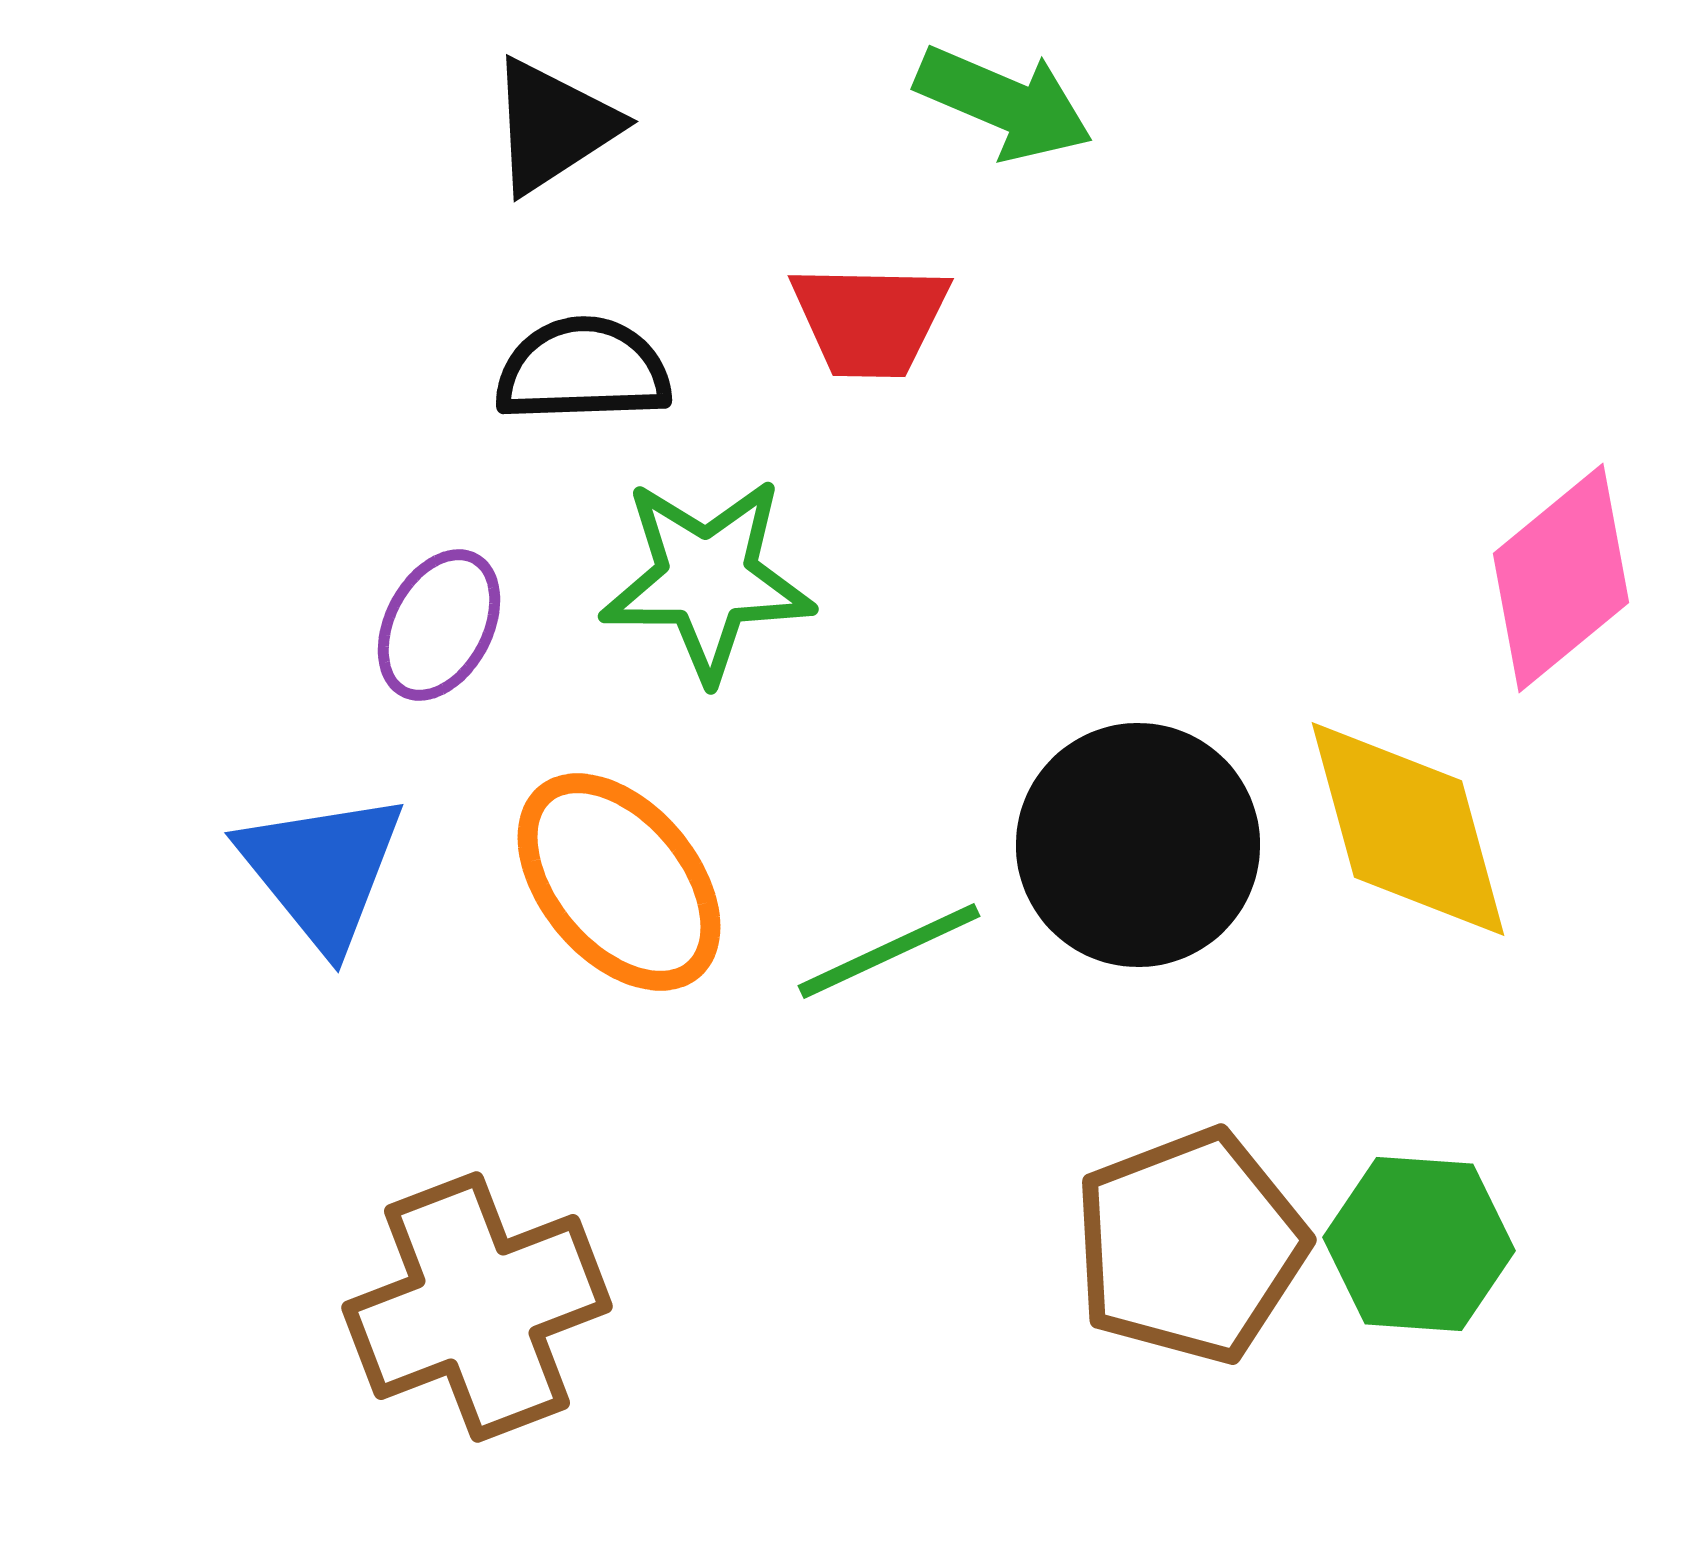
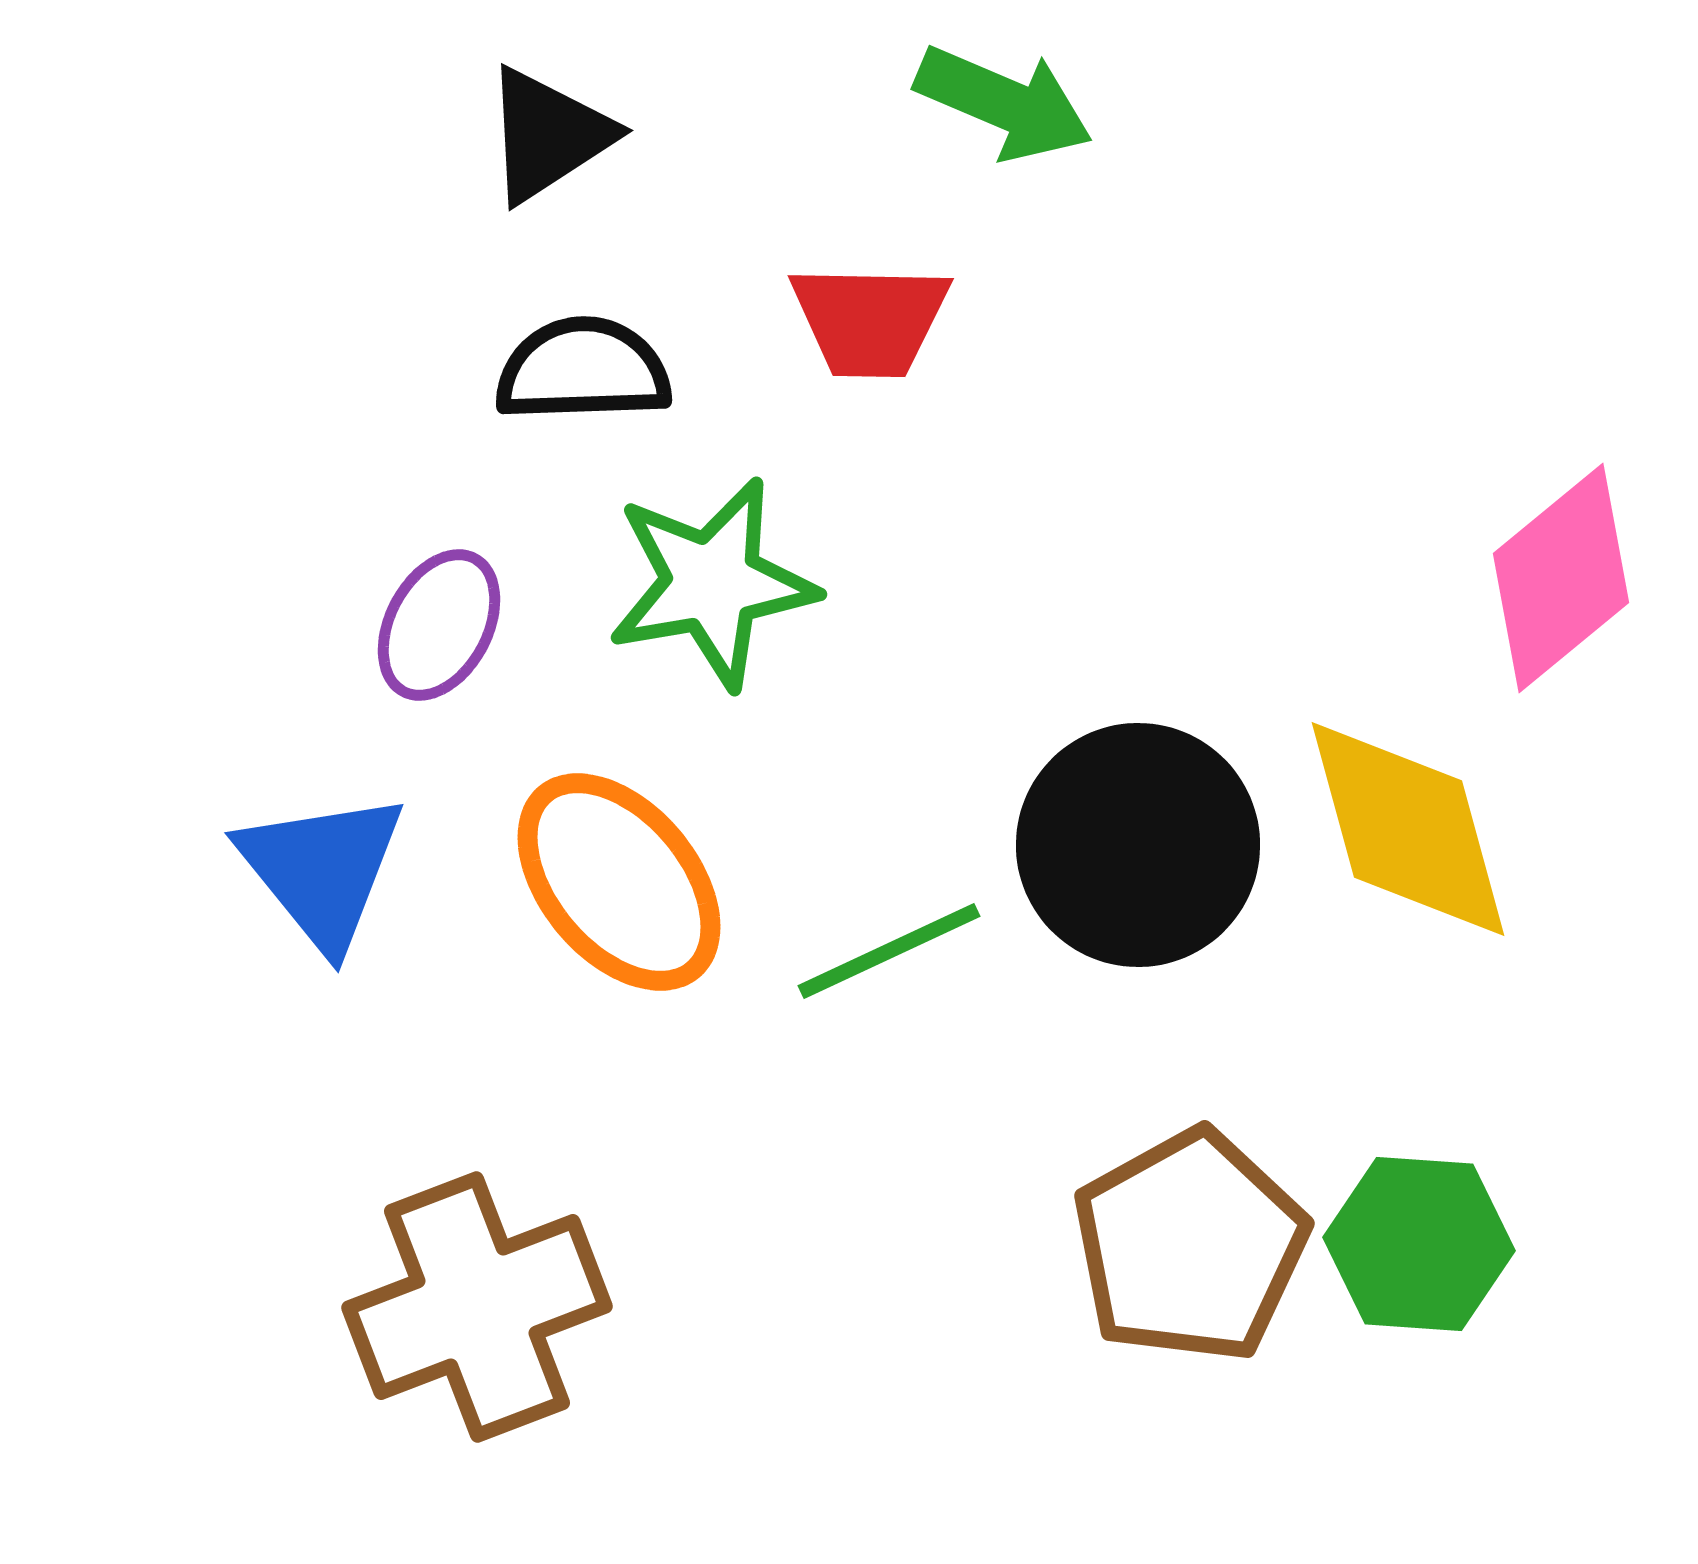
black triangle: moved 5 px left, 9 px down
green star: moved 5 px right, 4 px down; rotated 10 degrees counterclockwise
brown pentagon: rotated 8 degrees counterclockwise
